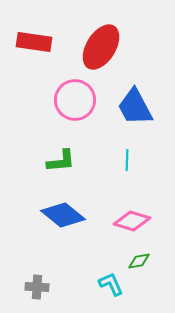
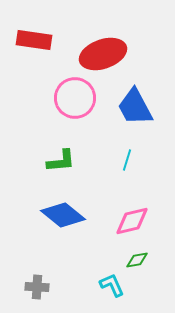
red rectangle: moved 2 px up
red ellipse: moved 2 px right, 7 px down; rotated 39 degrees clockwise
pink circle: moved 2 px up
cyan line: rotated 15 degrees clockwise
pink diamond: rotated 30 degrees counterclockwise
green diamond: moved 2 px left, 1 px up
cyan L-shape: moved 1 px right, 1 px down
